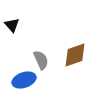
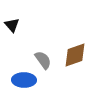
gray semicircle: moved 2 px right; rotated 12 degrees counterclockwise
blue ellipse: rotated 20 degrees clockwise
